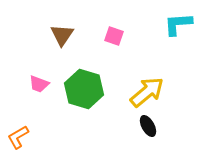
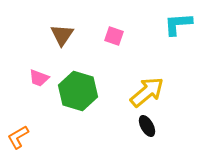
pink trapezoid: moved 6 px up
green hexagon: moved 6 px left, 2 px down
black ellipse: moved 1 px left
